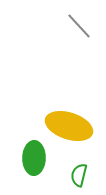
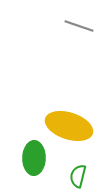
gray line: rotated 28 degrees counterclockwise
green semicircle: moved 1 px left, 1 px down
